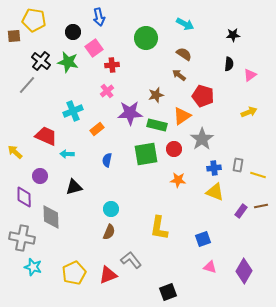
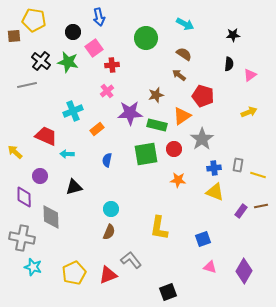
gray line at (27, 85): rotated 36 degrees clockwise
